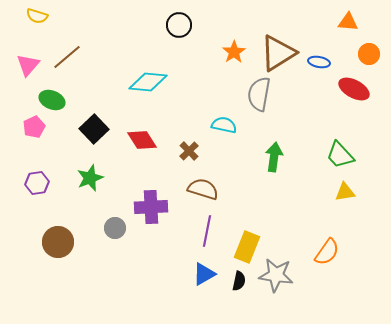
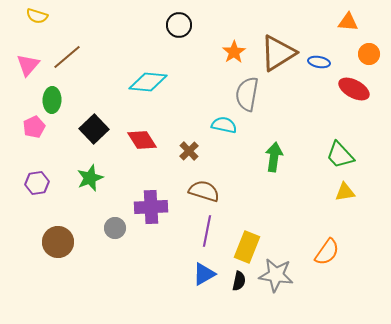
gray semicircle: moved 12 px left
green ellipse: rotated 70 degrees clockwise
brown semicircle: moved 1 px right, 2 px down
